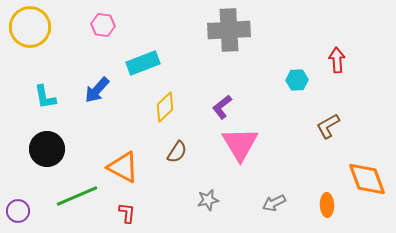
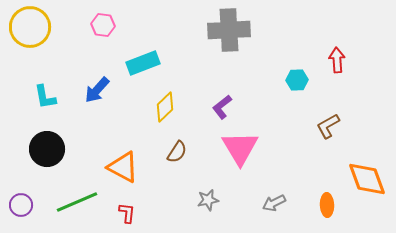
pink triangle: moved 4 px down
green line: moved 6 px down
purple circle: moved 3 px right, 6 px up
